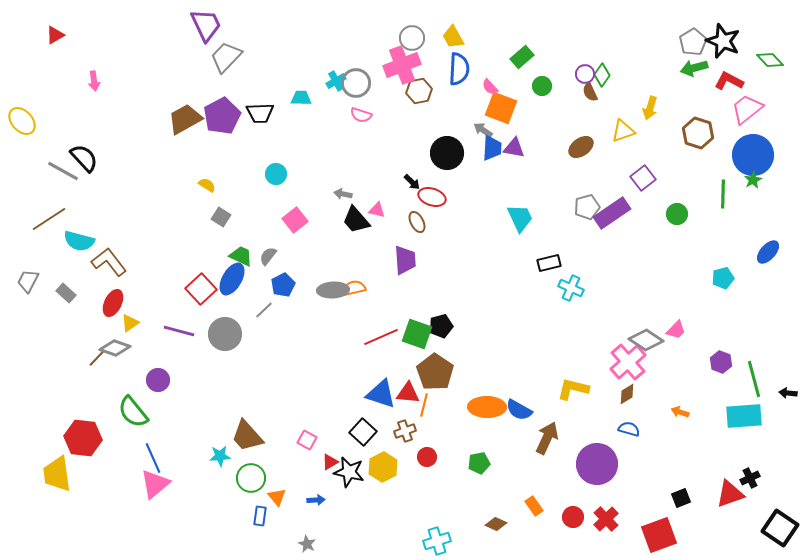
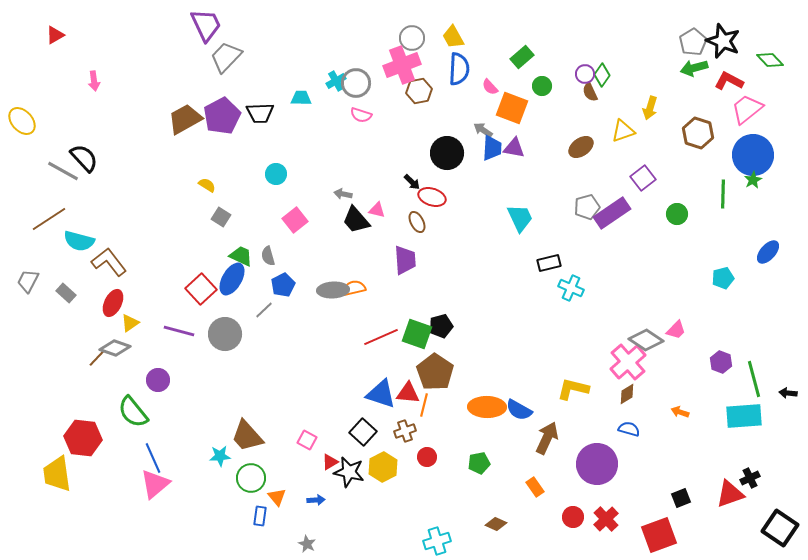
orange square at (501, 108): moved 11 px right
gray semicircle at (268, 256): rotated 54 degrees counterclockwise
orange rectangle at (534, 506): moved 1 px right, 19 px up
